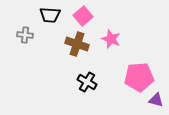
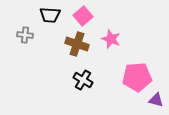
pink pentagon: moved 2 px left
black cross: moved 4 px left, 2 px up
